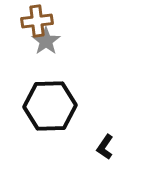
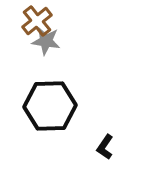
brown cross: rotated 32 degrees counterclockwise
gray star: rotated 28 degrees counterclockwise
